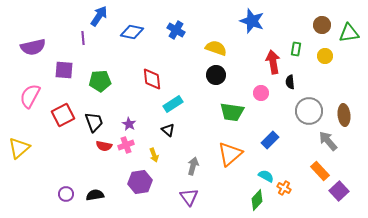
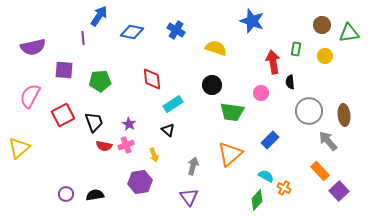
black circle at (216, 75): moved 4 px left, 10 px down
